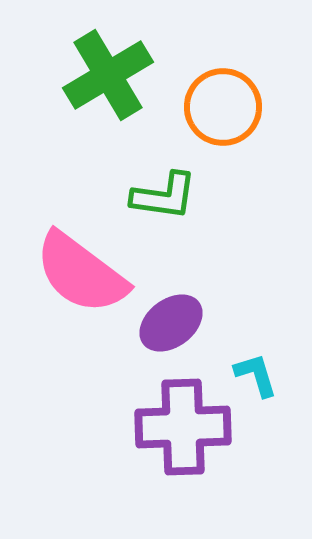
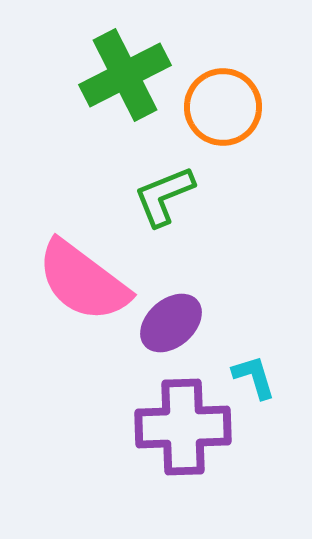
green cross: moved 17 px right; rotated 4 degrees clockwise
green L-shape: rotated 150 degrees clockwise
pink semicircle: moved 2 px right, 8 px down
purple ellipse: rotated 4 degrees counterclockwise
cyan L-shape: moved 2 px left, 2 px down
